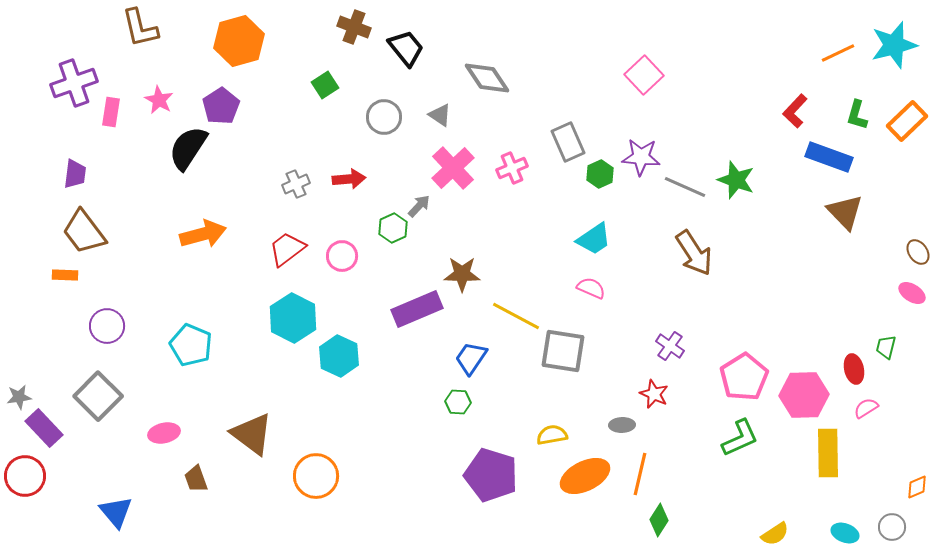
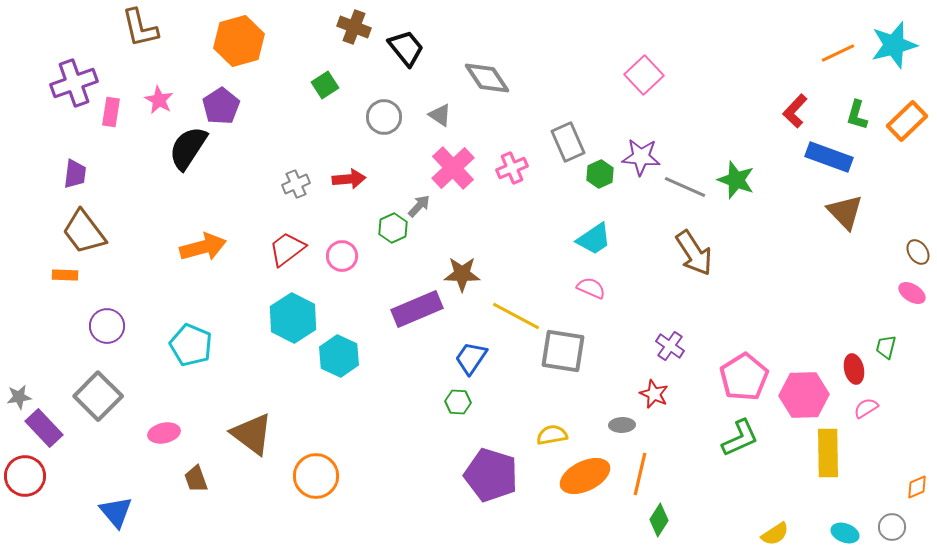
orange arrow at (203, 234): moved 13 px down
